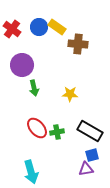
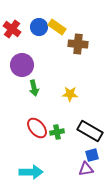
cyan arrow: rotated 75 degrees counterclockwise
